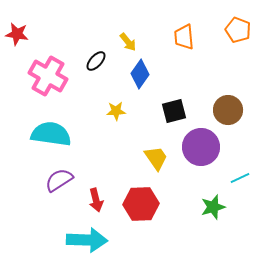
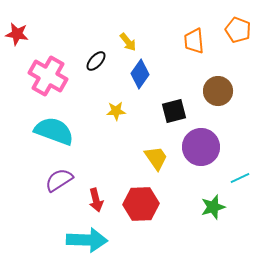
orange trapezoid: moved 10 px right, 4 px down
brown circle: moved 10 px left, 19 px up
cyan semicircle: moved 3 px right, 3 px up; rotated 12 degrees clockwise
